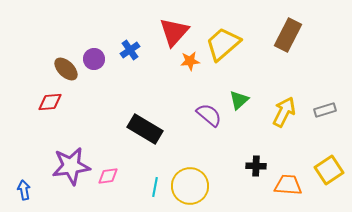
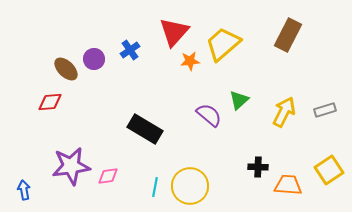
black cross: moved 2 px right, 1 px down
